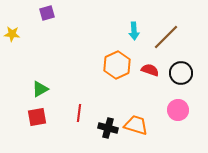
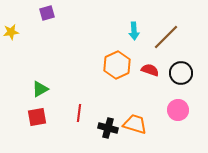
yellow star: moved 1 px left, 2 px up; rotated 14 degrees counterclockwise
orange trapezoid: moved 1 px left, 1 px up
